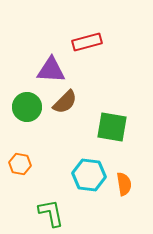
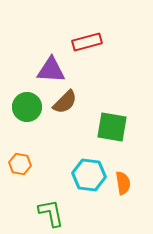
orange semicircle: moved 1 px left, 1 px up
